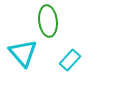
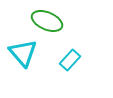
green ellipse: moved 1 px left; rotated 60 degrees counterclockwise
